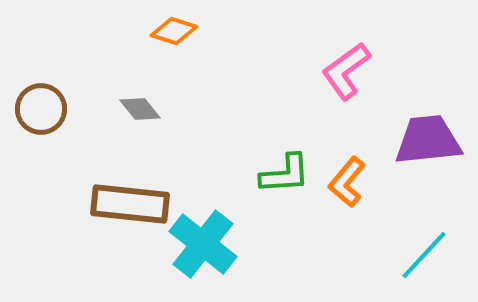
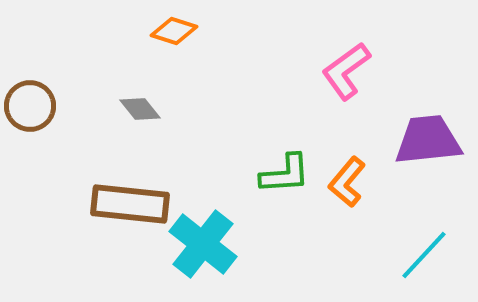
brown circle: moved 11 px left, 3 px up
